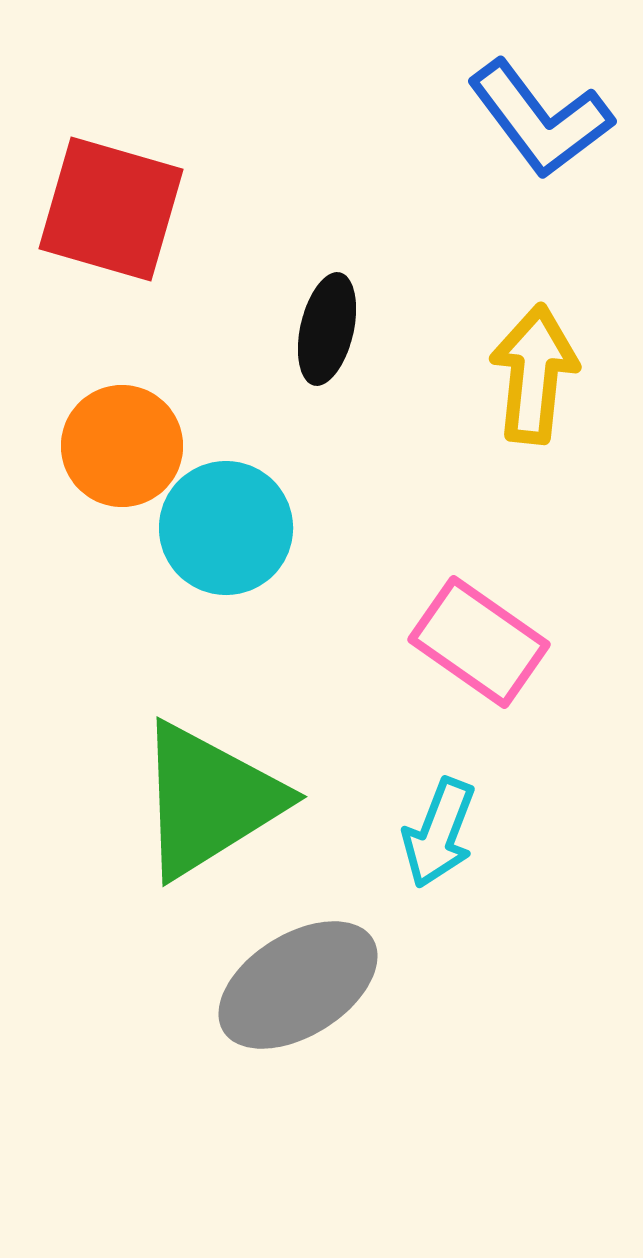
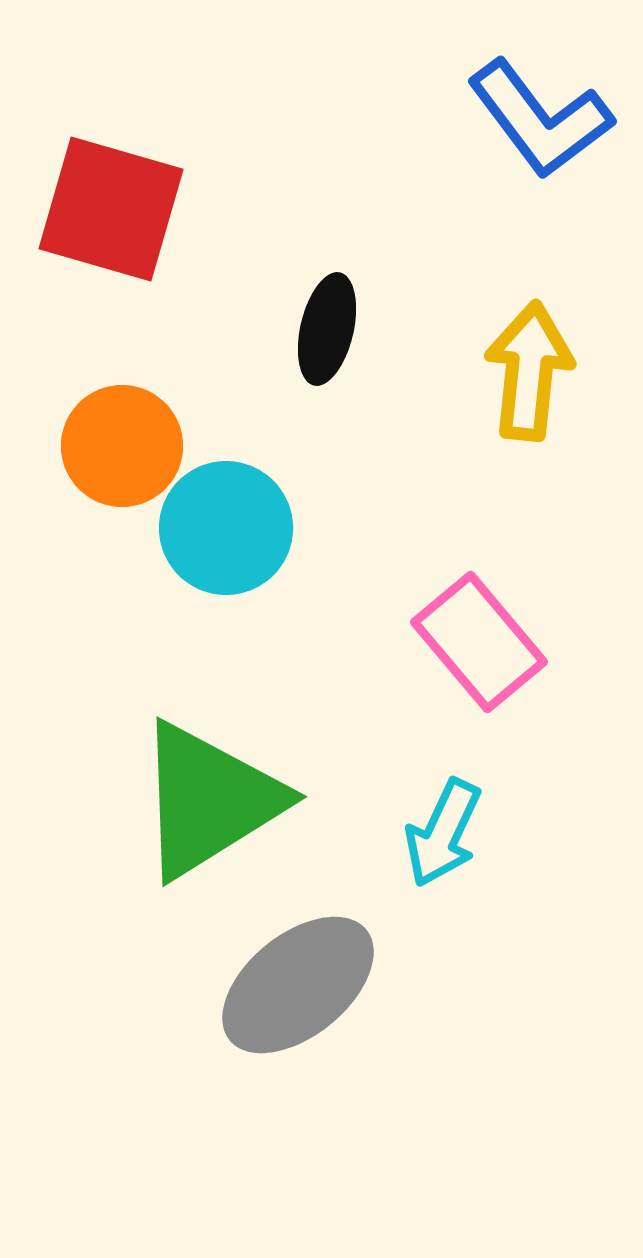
yellow arrow: moved 5 px left, 3 px up
pink rectangle: rotated 15 degrees clockwise
cyan arrow: moved 4 px right; rotated 4 degrees clockwise
gray ellipse: rotated 7 degrees counterclockwise
